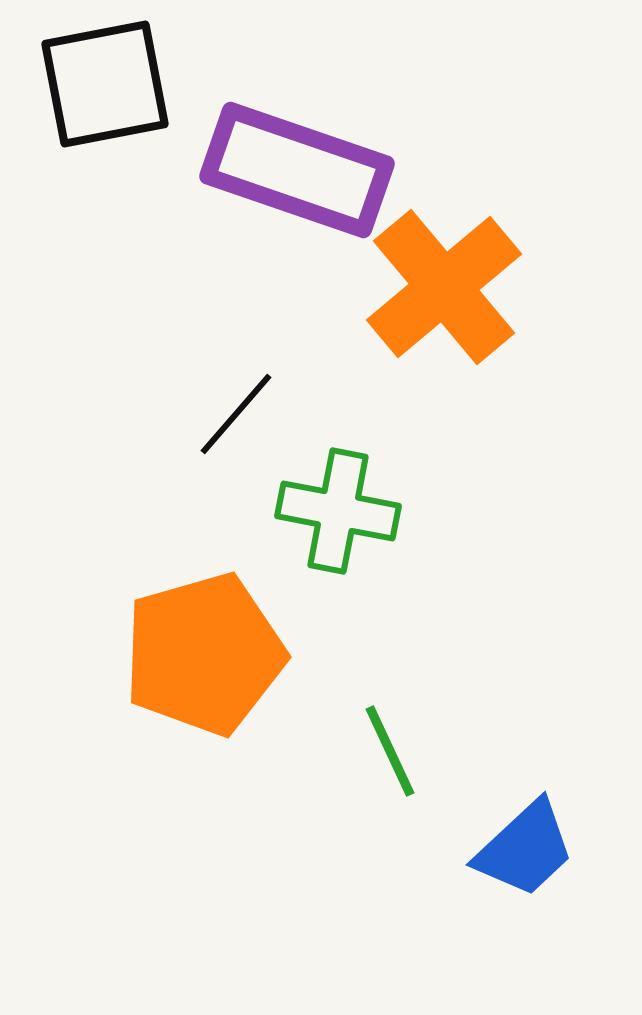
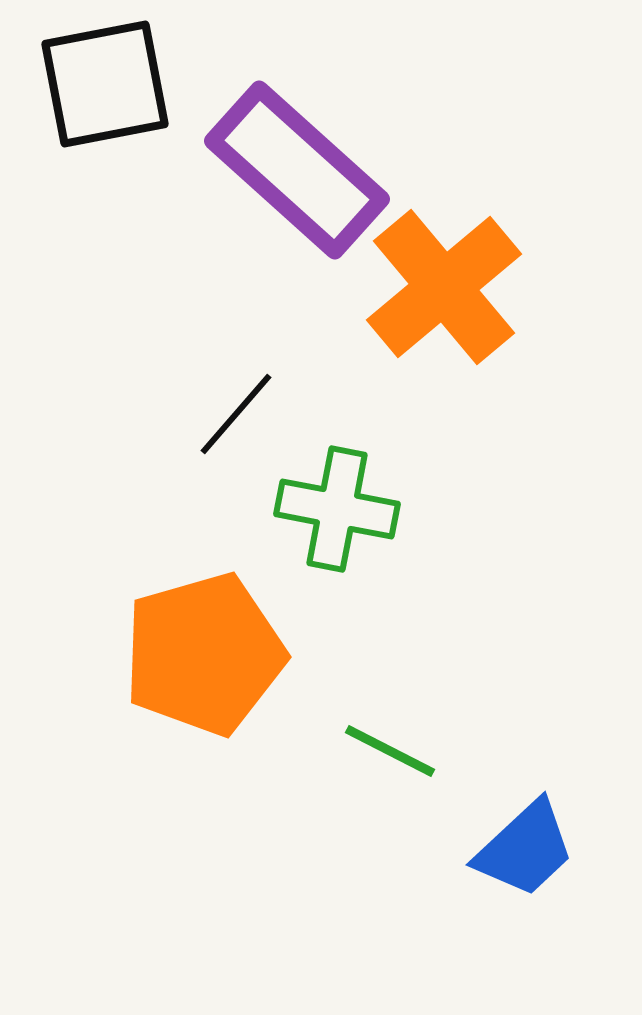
purple rectangle: rotated 23 degrees clockwise
green cross: moved 1 px left, 2 px up
green line: rotated 38 degrees counterclockwise
